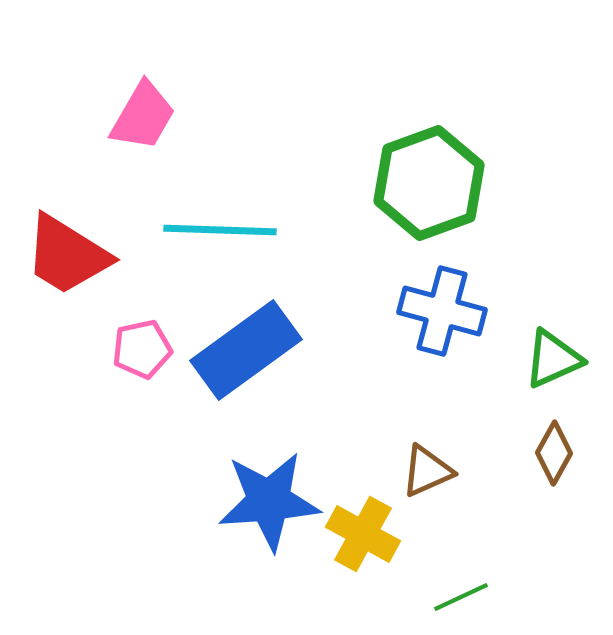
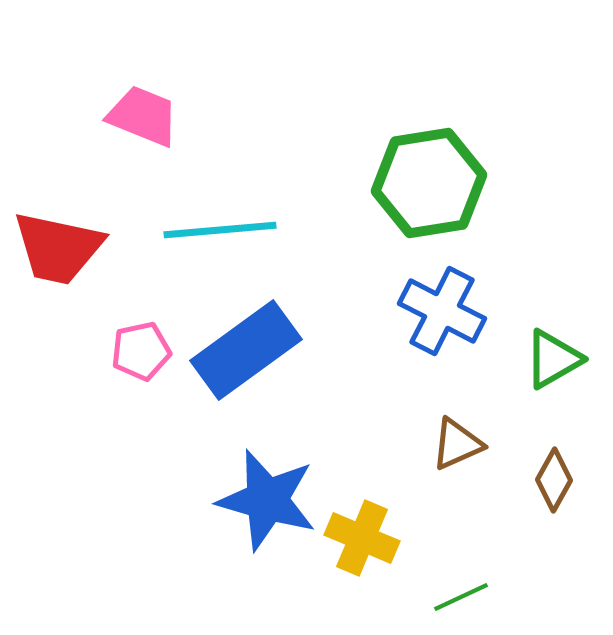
pink trapezoid: rotated 98 degrees counterclockwise
green hexagon: rotated 11 degrees clockwise
cyan line: rotated 7 degrees counterclockwise
red trapezoid: moved 9 px left, 7 px up; rotated 20 degrees counterclockwise
blue cross: rotated 12 degrees clockwise
pink pentagon: moved 1 px left, 2 px down
green triangle: rotated 6 degrees counterclockwise
brown diamond: moved 27 px down
brown triangle: moved 30 px right, 27 px up
blue star: moved 2 px left, 1 px up; rotated 20 degrees clockwise
yellow cross: moved 1 px left, 4 px down; rotated 6 degrees counterclockwise
